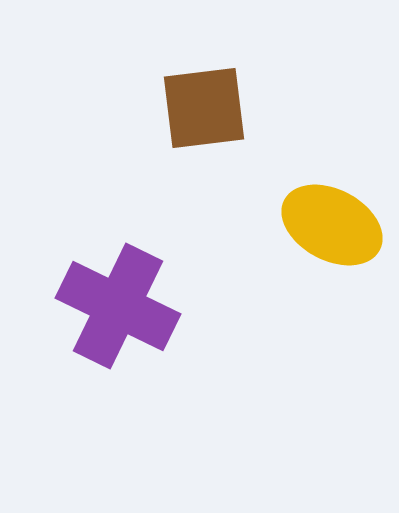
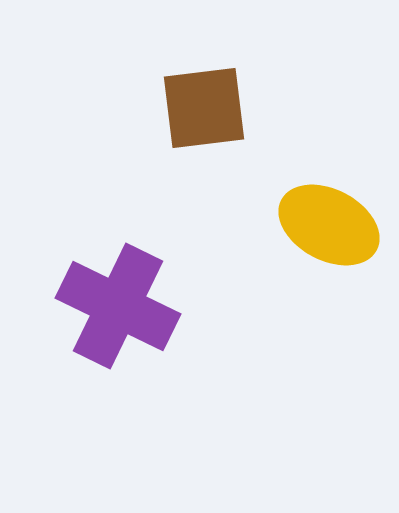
yellow ellipse: moved 3 px left
